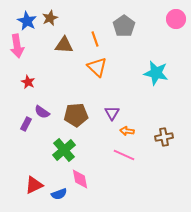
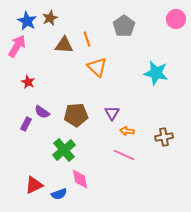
orange line: moved 8 px left
pink arrow: rotated 140 degrees counterclockwise
